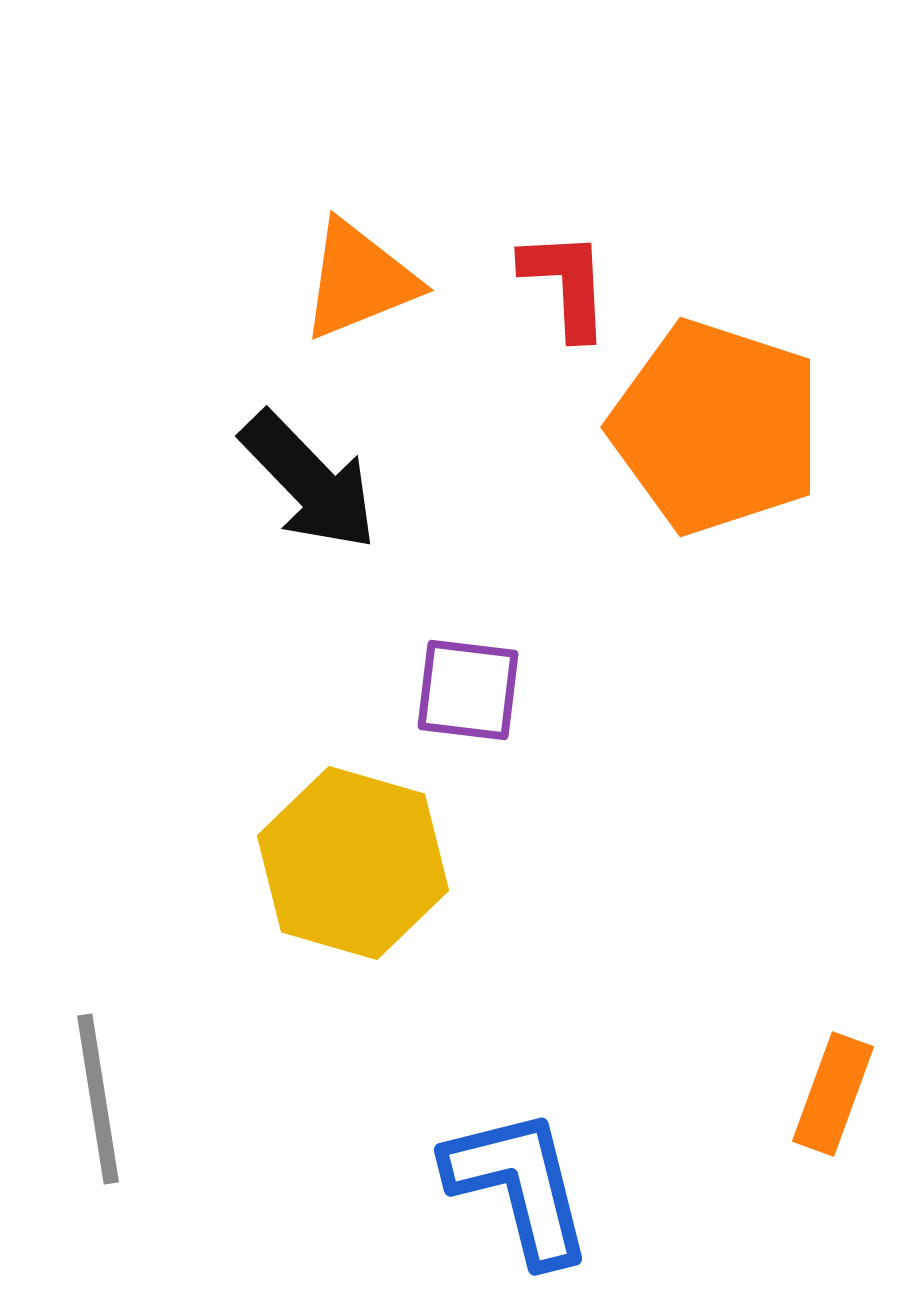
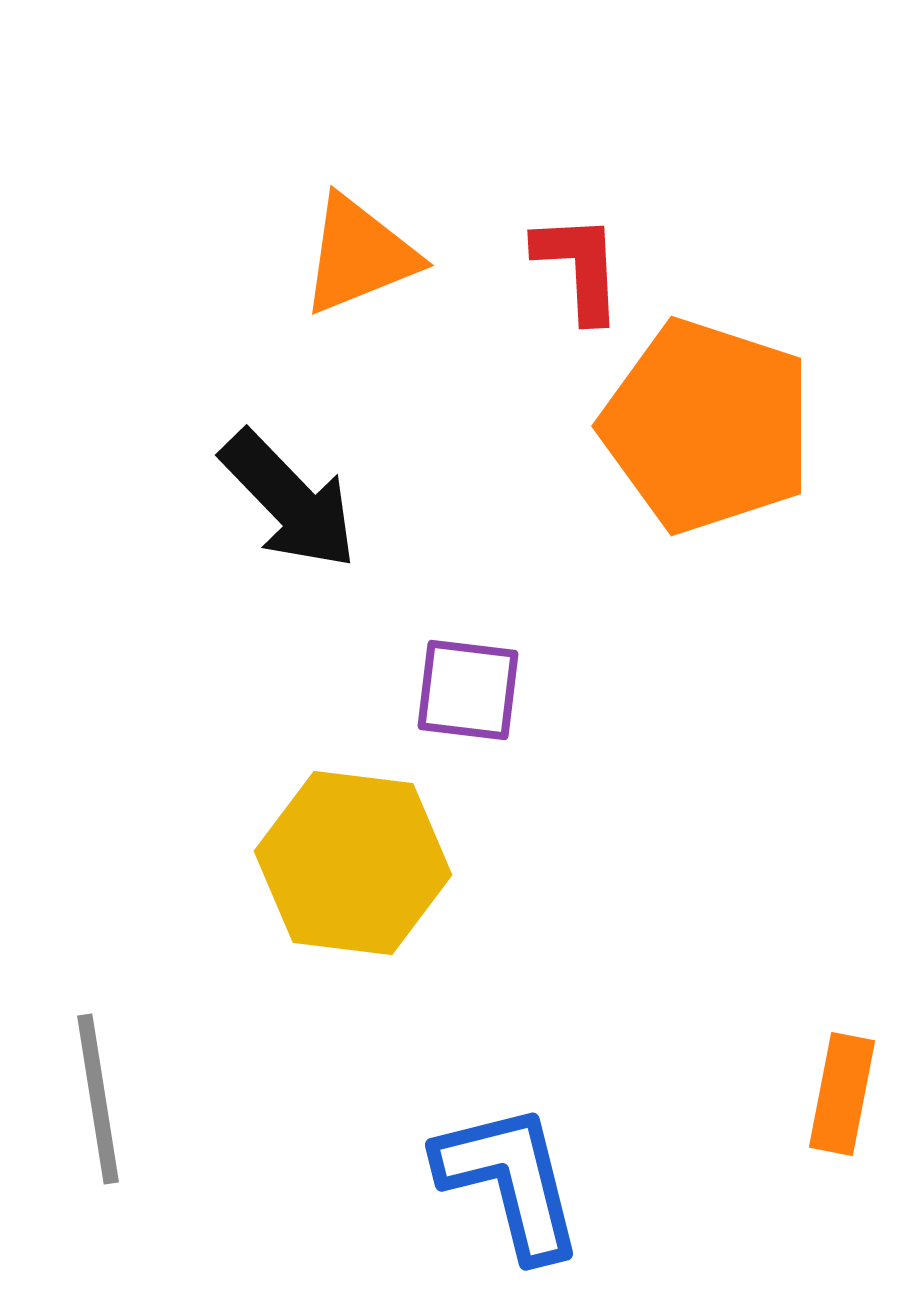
orange triangle: moved 25 px up
red L-shape: moved 13 px right, 17 px up
orange pentagon: moved 9 px left, 1 px up
black arrow: moved 20 px left, 19 px down
yellow hexagon: rotated 9 degrees counterclockwise
orange rectangle: moved 9 px right; rotated 9 degrees counterclockwise
blue L-shape: moved 9 px left, 5 px up
